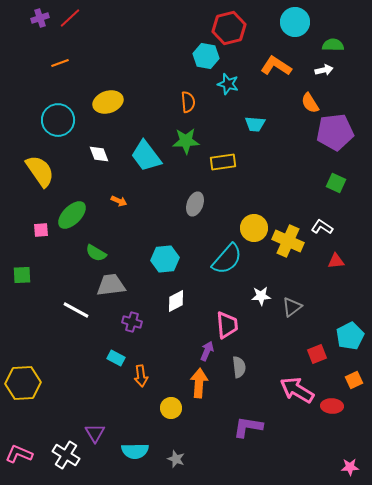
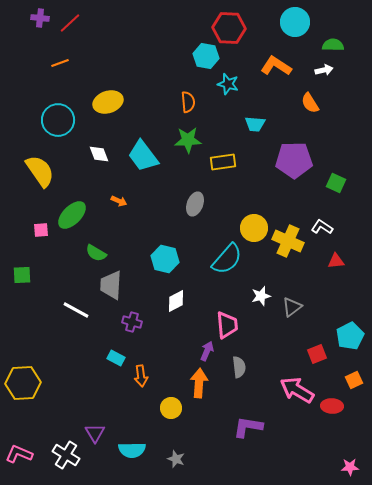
purple cross at (40, 18): rotated 24 degrees clockwise
red line at (70, 18): moved 5 px down
red hexagon at (229, 28): rotated 16 degrees clockwise
purple pentagon at (335, 132): moved 41 px left, 28 px down; rotated 6 degrees clockwise
green star at (186, 141): moved 2 px right, 1 px up
cyan trapezoid at (146, 156): moved 3 px left
cyan hexagon at (165, 259): rotated 20 degrees clockwise
gray trapezoid at (111, 285): rotated 80 degrees counterclockwise
white star at (261, 296): rotated 12 degrees counterclockwise
cyan semicircle at (135, 451): moved 3 px left, 1 px up
